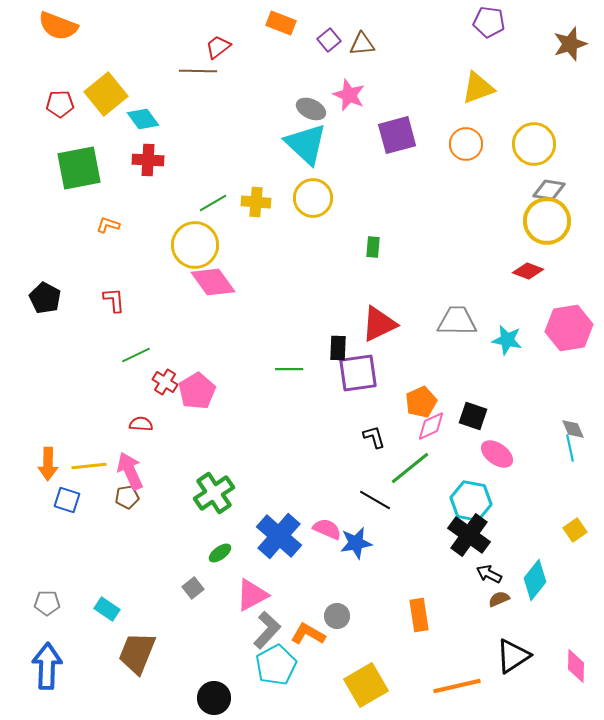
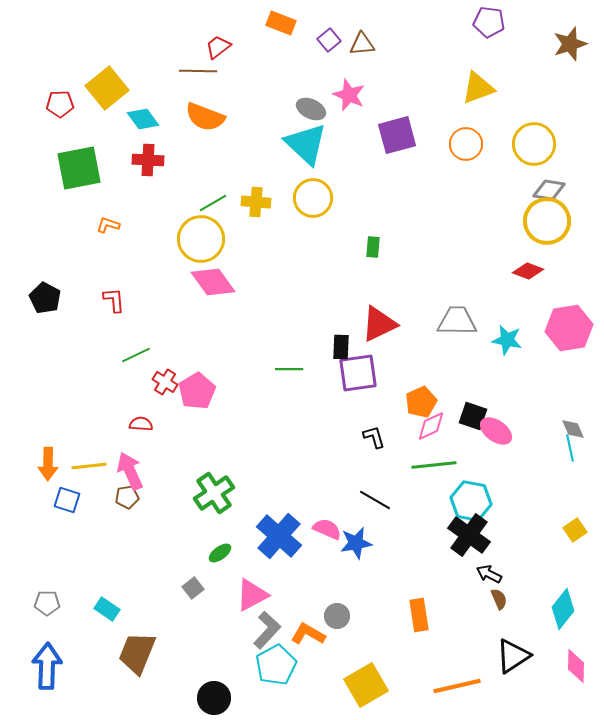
orange semicircle at (58, 26): moved 147 px right, 91 px down
yellow square at (106, 94): moved 1 px right, 6 px up
yellow circle at (195, 245): moved 6 px right, 6 px up
black rectangle at (338, 348): moved 3 px right, 1 px up
pink ellipse at (497, 454): moved 1 px left, 23 px up
green line at (410, 468): moved 24 px right, 3 px up; rotated 33 degrees clockwise
cyan diamond at (535, 580): moved 28 px right, 29 px down
brown semicircle at (499, 599): rotated 90 degrees clockwise
